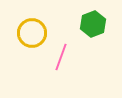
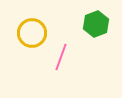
green hexagon: moved 3 px right
